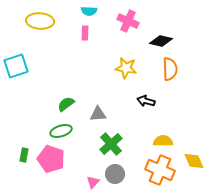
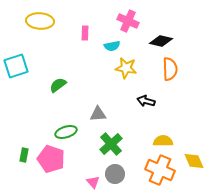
cyan semicircle: moved 23 px right, 35 px down; rotated 14 degrees counterclockwise
green semicircle: moved 8 px left, 19 px up
green ellipse: moved 5 px right, 1 px down
pink triangle: rotated 24 degrees counterclockwise
